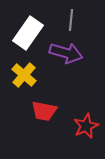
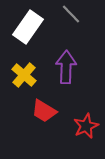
gray line: moved 6 px up; rotated 50 degrees counterclockwise
white rectangle: moved 6 px up
purple arrow: moved 14 px down; rotated 104 degrees counterclockwise
red trapezoid: rotated 20 degrees clockwise
